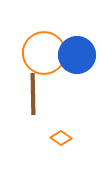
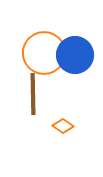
blue circle: moved 2 px left
orange diamond: moved 2 px right, 12 px up
